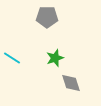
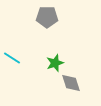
green star: moved 5 px down
